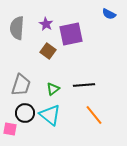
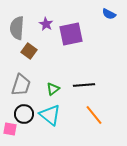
brown square: moved 19 px left
black circle: moved 1 px left, 1 px down
